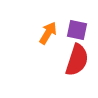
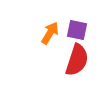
orange arrow: moved 2 px right
